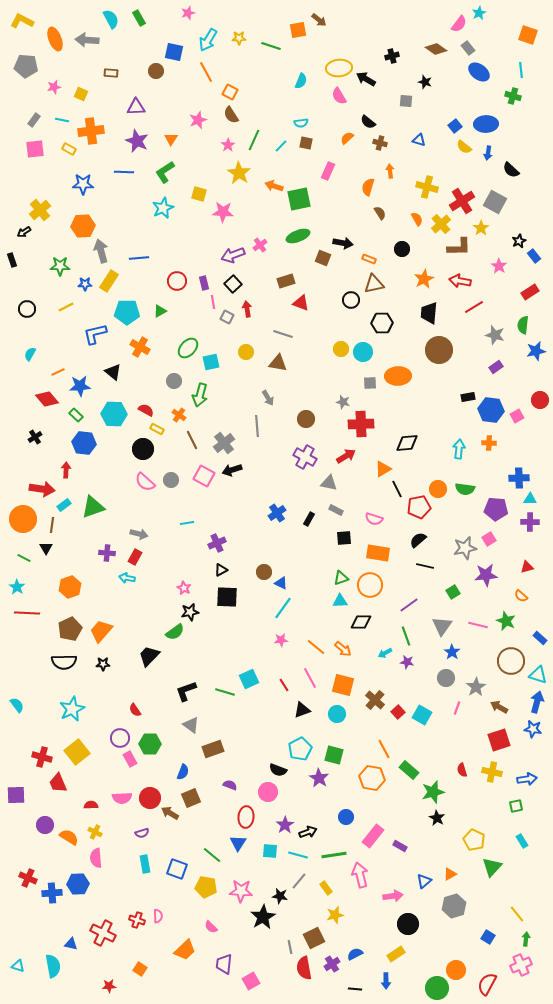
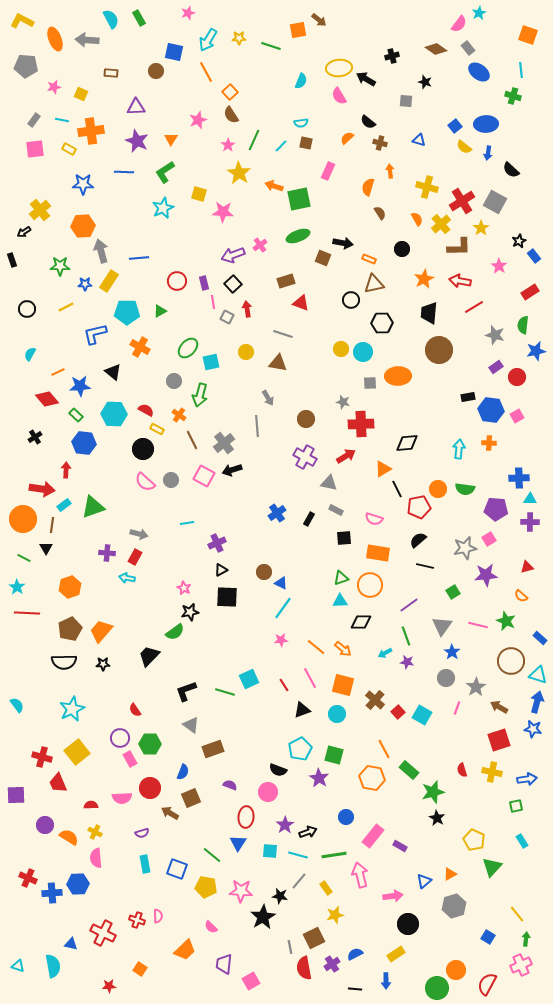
orange square at (230, 92): rotated 21 degrees clockwise
red circle at (540, 400): moved 23 px left, 23 px up
red circle at (150, 798): moved 10 px up
